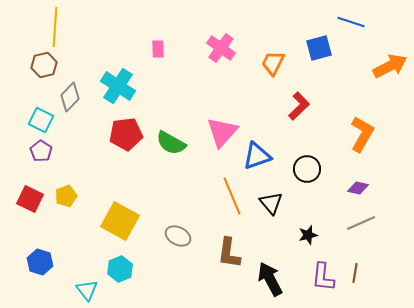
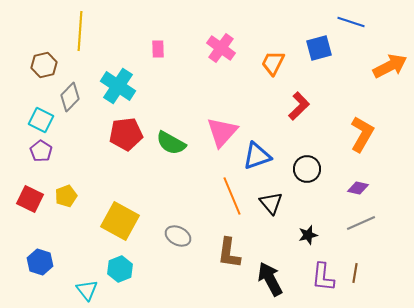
yellow line: moved 25 px right, 4 px down
